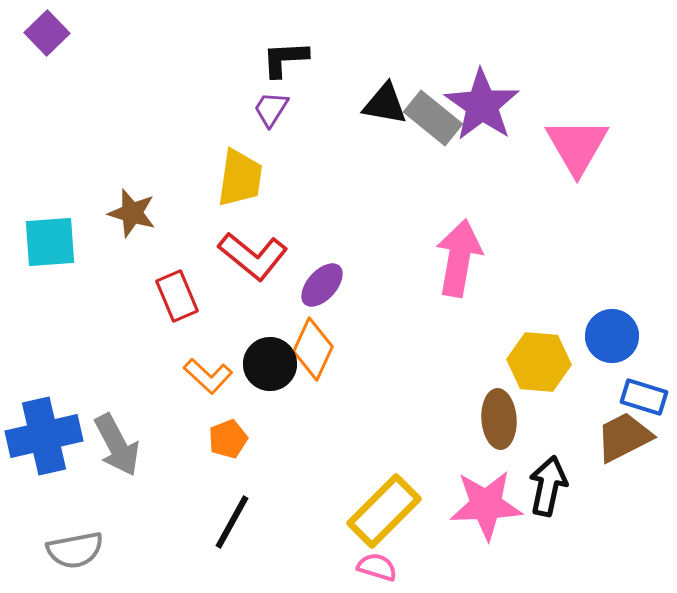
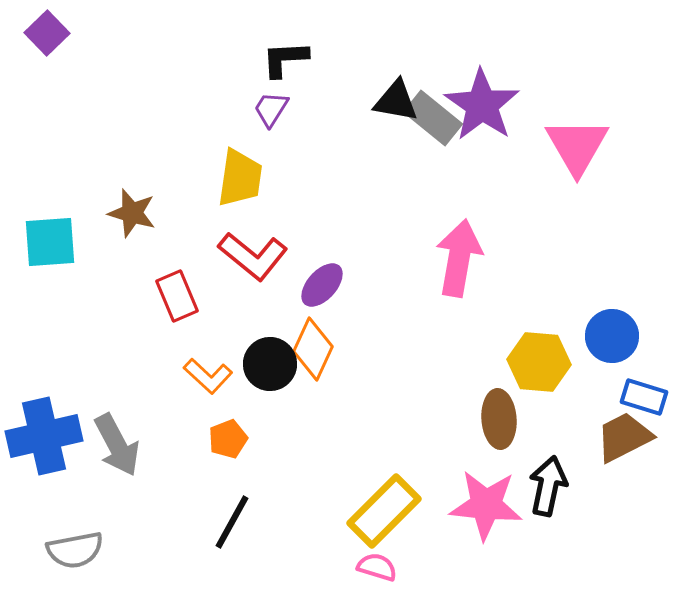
black triangle: moved 11 px right, 3 px up
pink star: rotated 8 degrees clockwise
